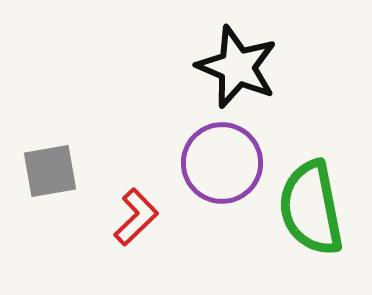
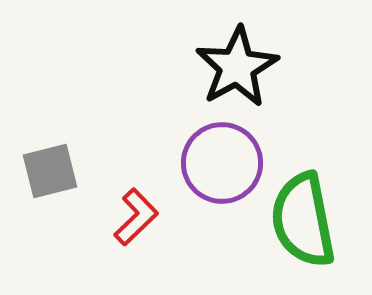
black star: rotated 20 degrees clockwise
gray square: rotated 4 degrees counterclockwise
green semicircle: moved 8 px left, 12 px down
